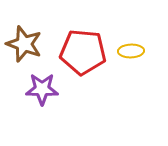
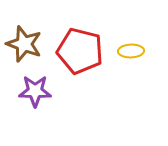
red pentagon: moved 3 px left, 1 px up; rotated 9 degrees clockwise
purple star: moved 7 px left, 2 px down
